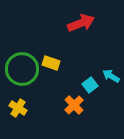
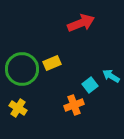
yellow rectangle: moved 1 px right; rotated 42 degrees counterclockwise
orange cross: rotated 24 degrees clockwise
